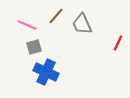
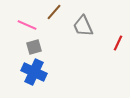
brown line: moved 2 px left, 4 px up
gray trapezoid: moved 1 px right, 2 px down
blue cross: moved 12 px left
